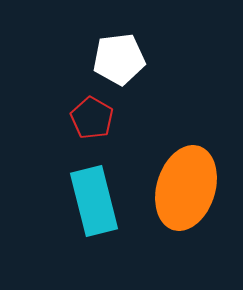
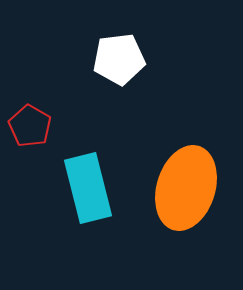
red pentagon: moved 62 px left, 8 px down
cyan rectangle: moved 6 px left, 13 px up
